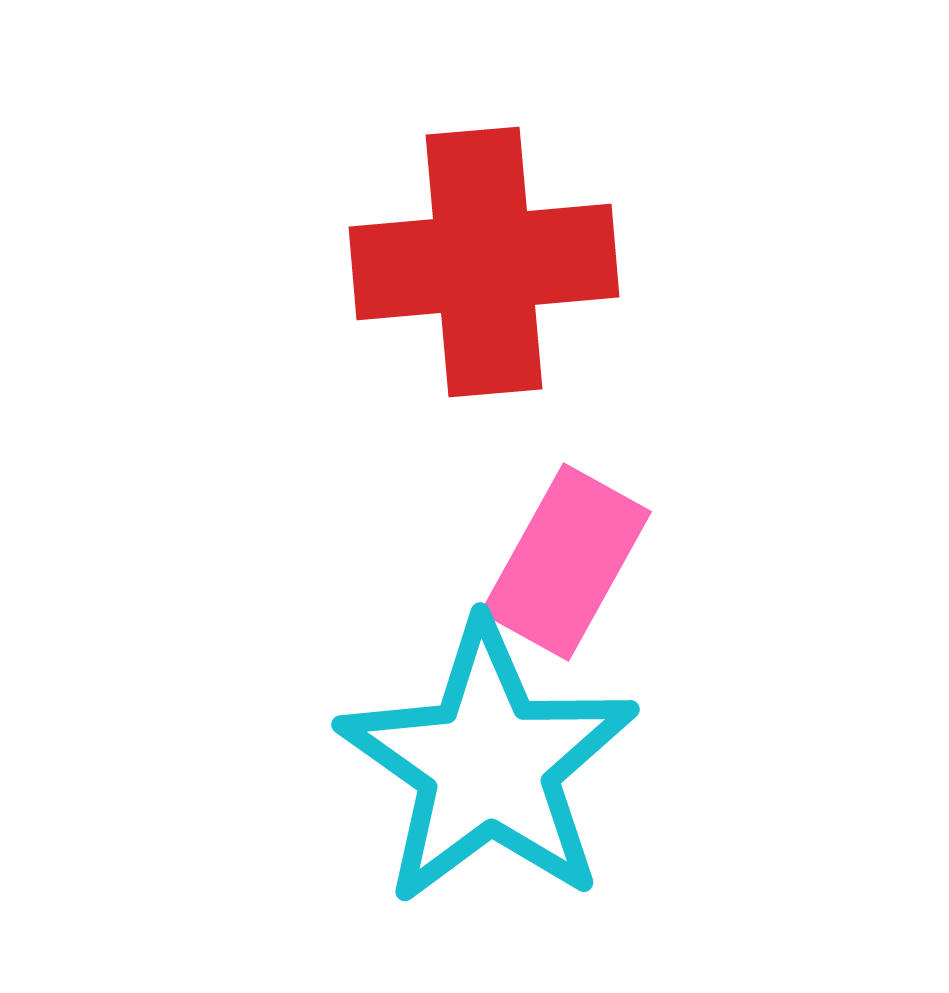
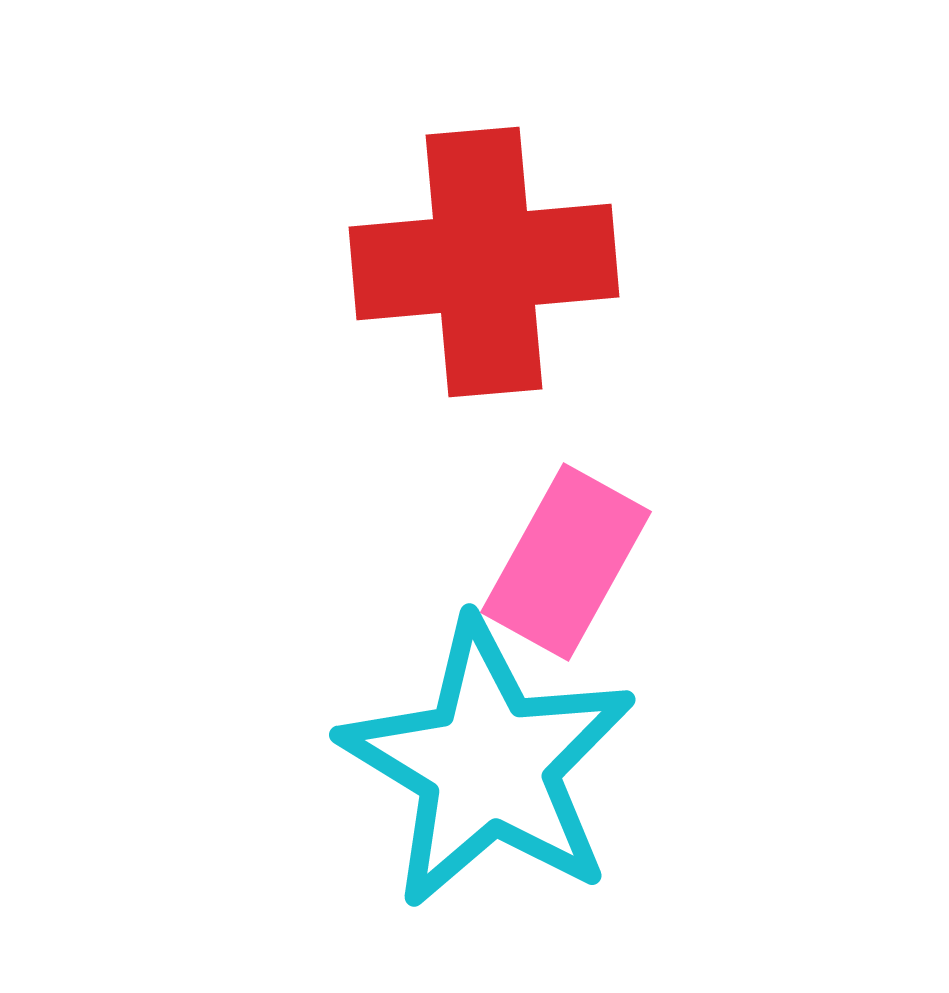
cyan star: rotated 4 degrees counterclockwise
